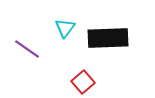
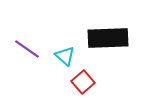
cyan triangle: moved 28 px down; rotated 25 degrees counterclockwise
